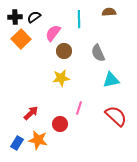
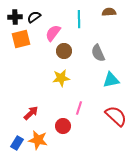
orange square: rotated 30 degrees clockwise
red circle: moved 3 px right, 2 px down
